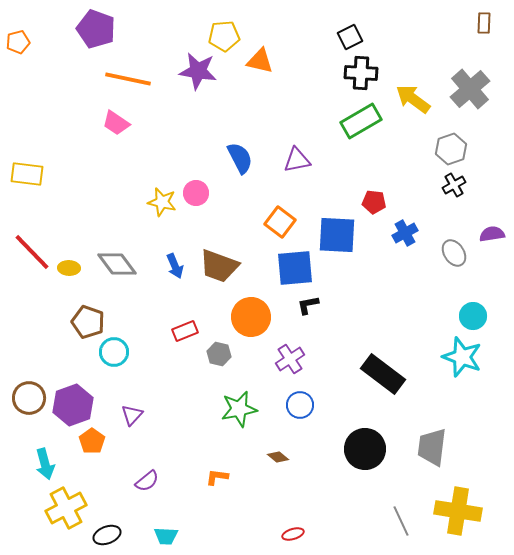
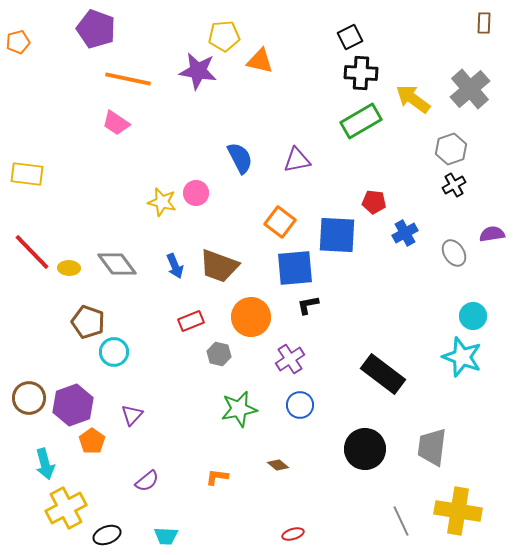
red rectangle at (185, 331): moved 6 px right, 10 px up
brown diamond at (278, 457): moved 8 px down
